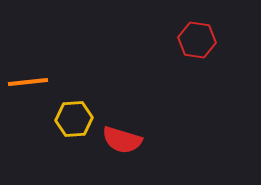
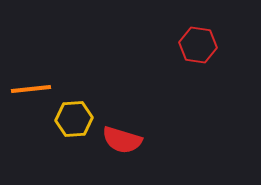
red hexagon: moved 1 px right, 5 px down
orange line: moved 3 px right, 7 px down
